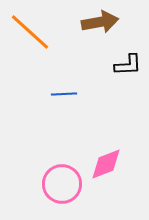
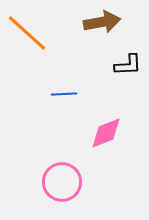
brown arrow: moved 2 px right
orange line: moved 3 px left, 1 px down
pink diamond: moved 31 px up
pink circle: moved 2 px up
